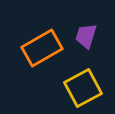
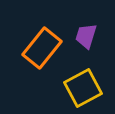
orange rectangle: rotated 21 degrees counterclockwise
